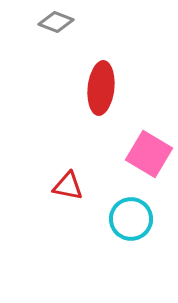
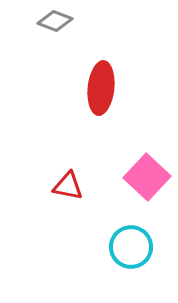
gray diamond: moved 1 px left, 1 px up
pink square: moved 2 px left, 23 px down; rotated 12 degrees clockwise
cyan circle: moved 28 px down
